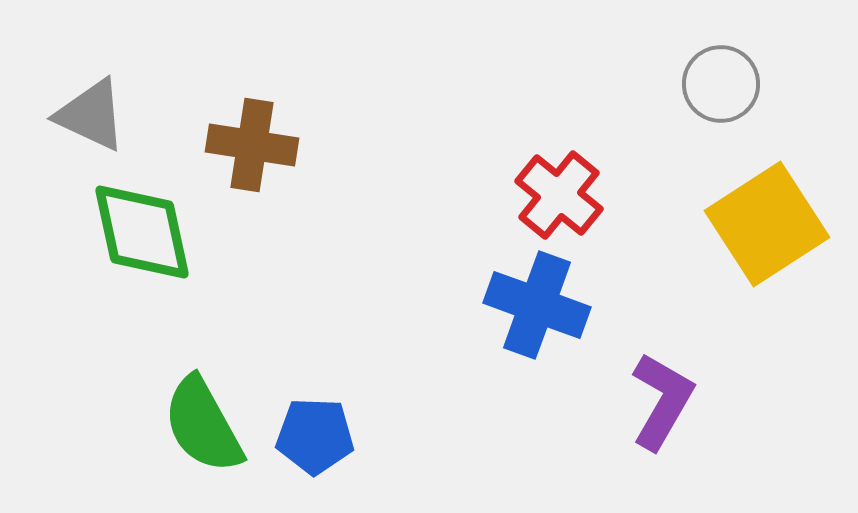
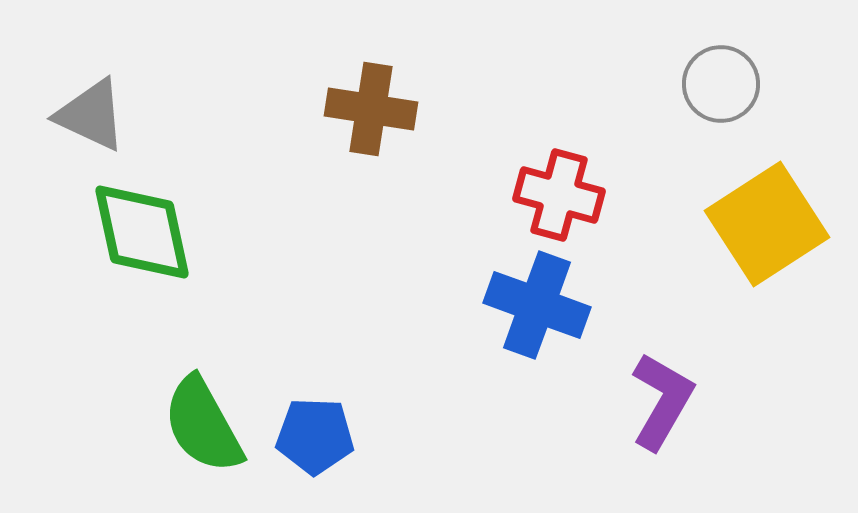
brown cross: moved 119 px right, 36 px up
red cross: rotated 24 degrees counterclockwise
